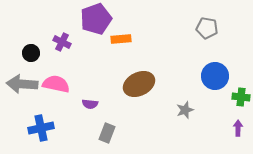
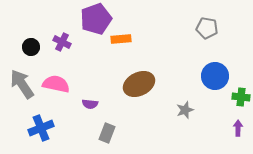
black circle: moved 6 px up
gray arrow: rotated 52 degrees clockwise
blue cross: rotated 10 degrees counterclockwise
